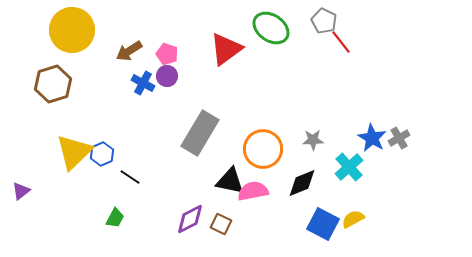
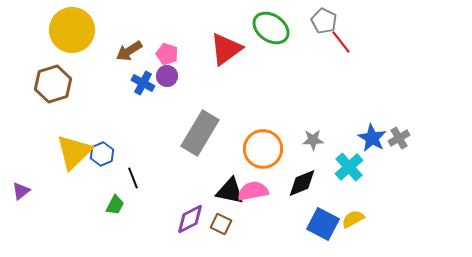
black line: moved 3 px right, 1 px down; rotated 35 degrees clockwise
black triangle: moved 10 px down
green trapezoid: moved 13 px up
